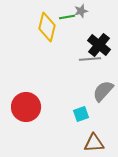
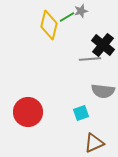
green line: rotated 21 degrees counterclockwise
yellow diamond: moved 2 px right, 2 px up
black cross: moved 4 px right
gray semicircle: rotated 125 degrees counterclockwise
red circle: moved 2 px right, 5 px down
cyan square: moved 1 px up
brown triangle: rotated 20 degrees counterclockwise
